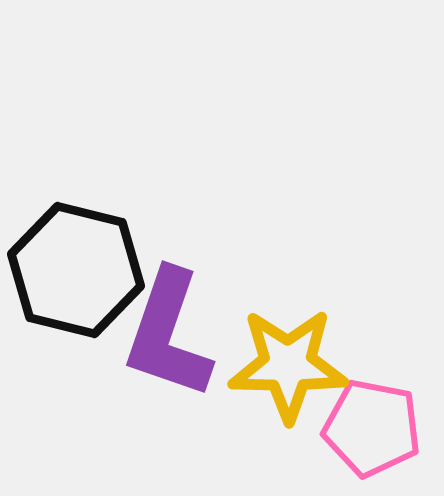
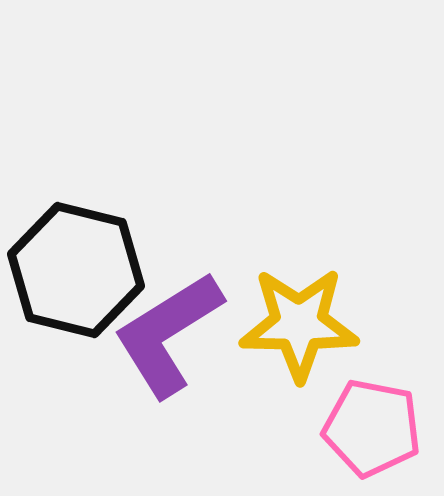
purple L-shape: rotated 39 degrees clockwise
yellow star: moved 11 px right, 41 px up
